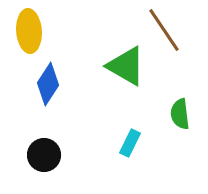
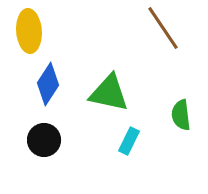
brown line: moved 1 px left, 2 px up
green triangle: moved 17 px left, 27 px down; rotated 18 degrees counterclockwise
green semicircle: moved 1 px right, 1 px down
cyan rectangle: moved 1 px left, 2 px up
black circle: moved 15 px up
